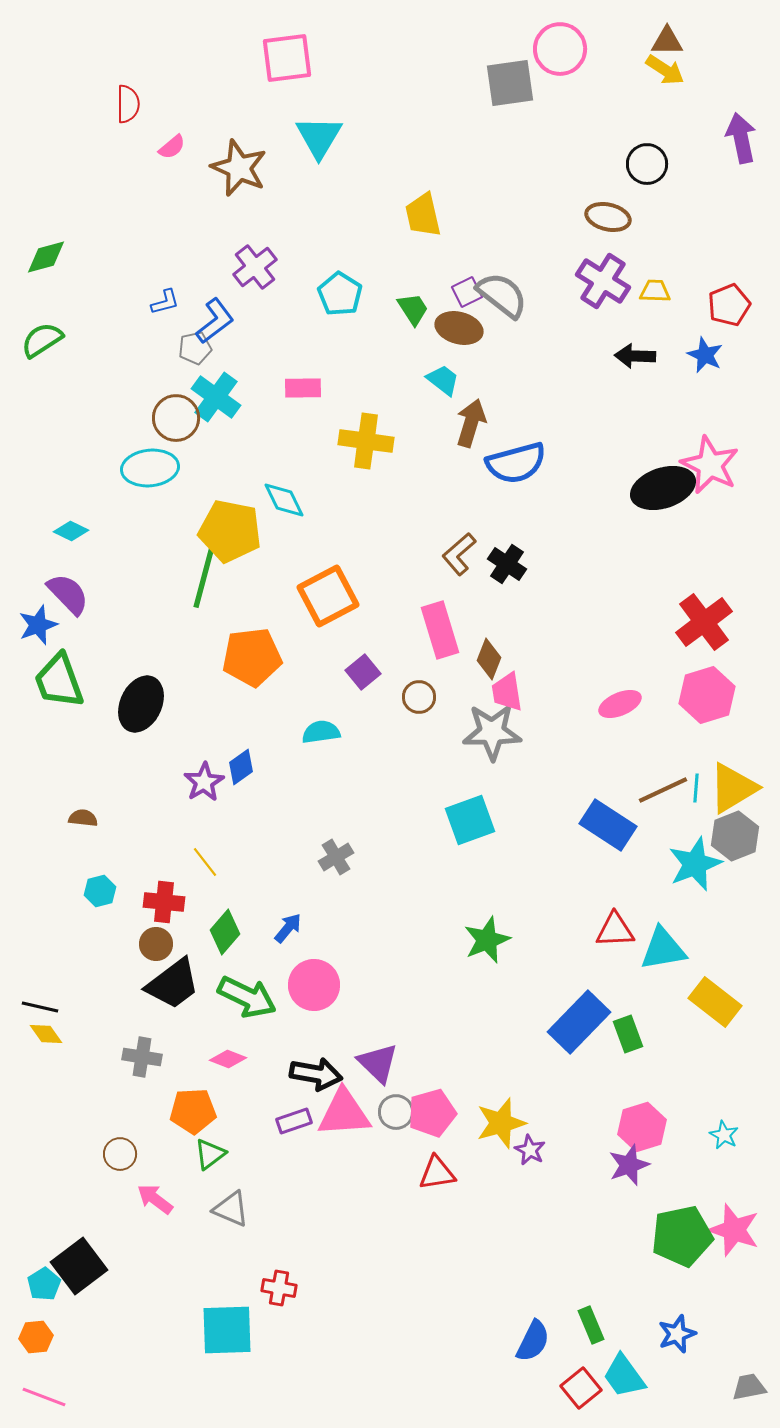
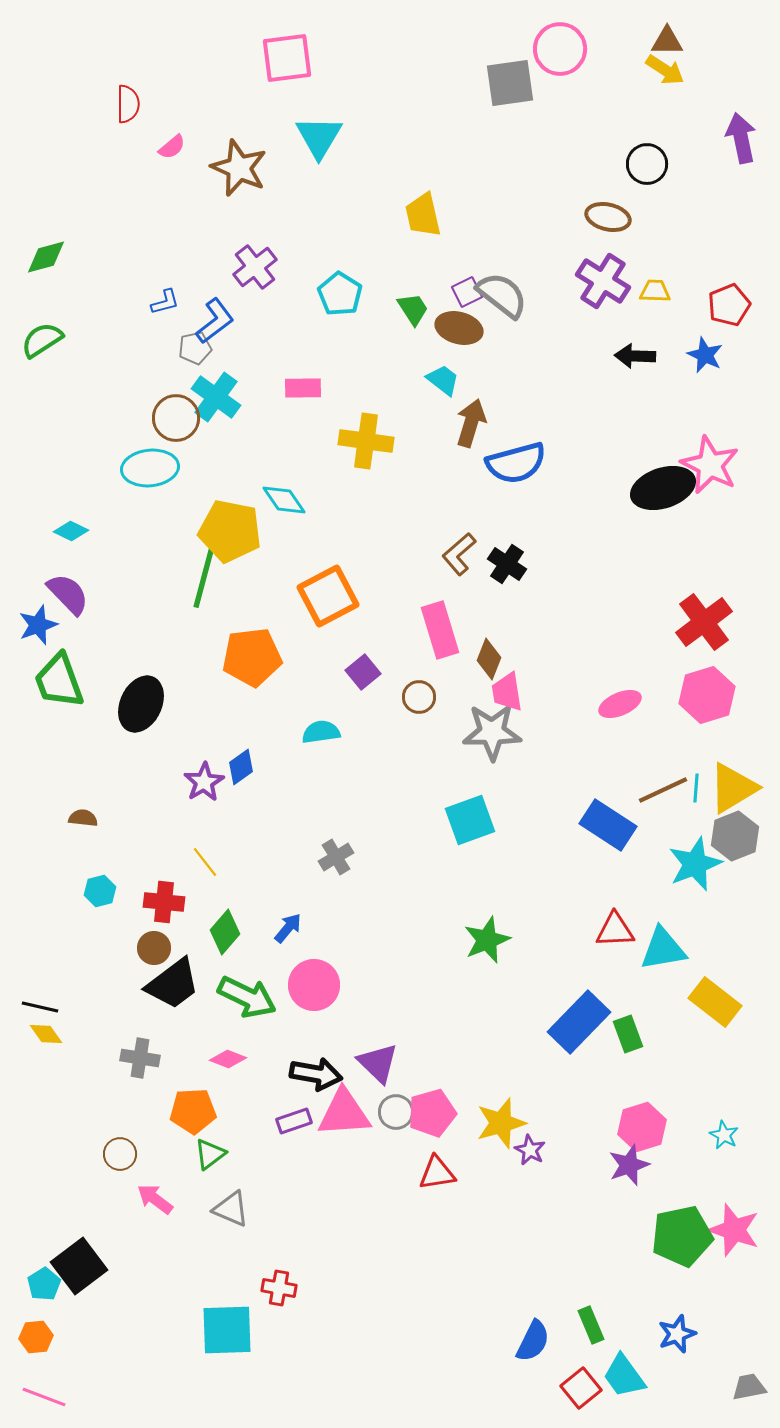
cyan diamond at (284, 500): rotated 9 degrees counterclockwise
brown circle at (156, 944): moved 2 px left, 4 px down
gray cross at (142, 1057): moved 2 px left, 1 px down
